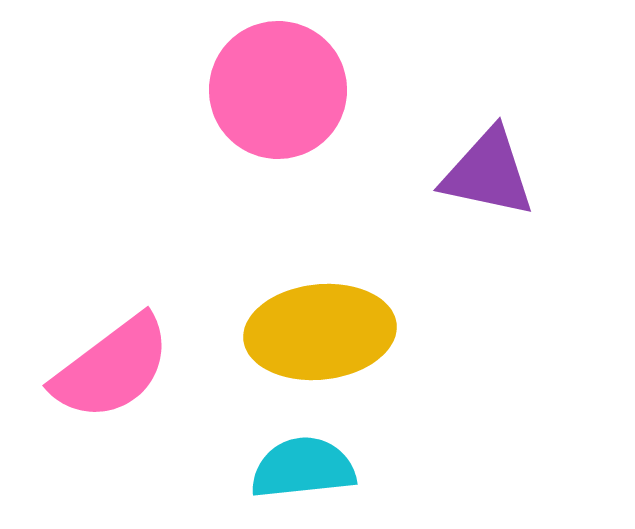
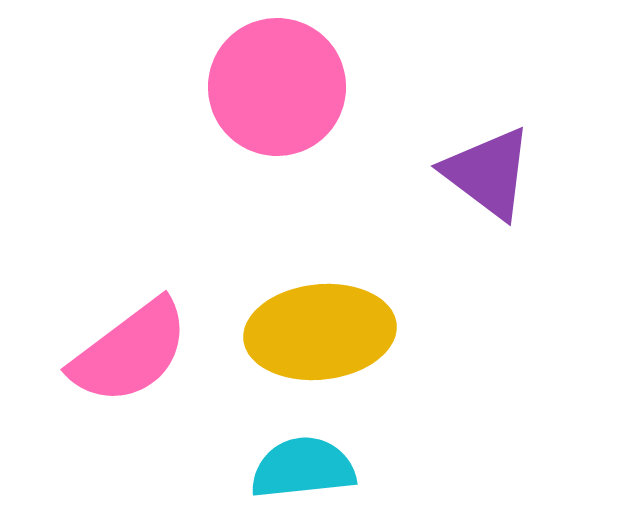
pink circle: moved 1 px left, 3 px up
purple triangle: rotated 25 degrees clockwise
pink semicircle: moved 18 px right, 16 px up
